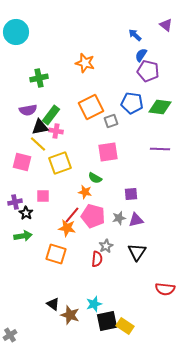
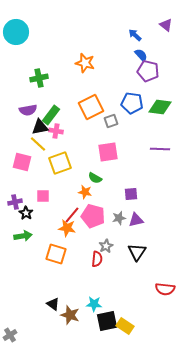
blue semicircle at (141, 55): rotated 104 degrees clockwise
cyan star at (94, 304): rotated 21 degrees clockwise
